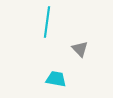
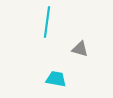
gray triangle: rotated 30 degrees counterclockwise
